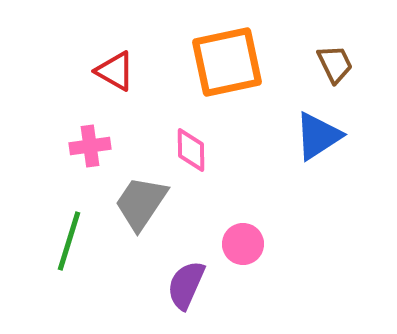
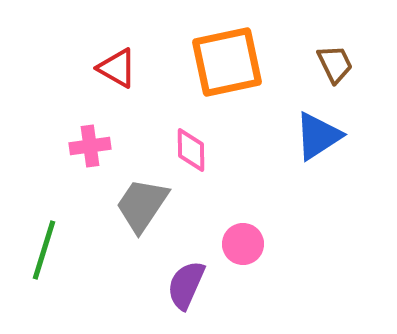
red triangle: moved 2 px right, 3 px up
gray trapezoid: moved 1 px right, 2 px down
green line: moved 25 px left, 9 px down
